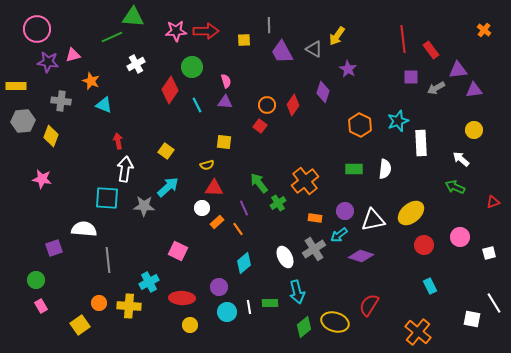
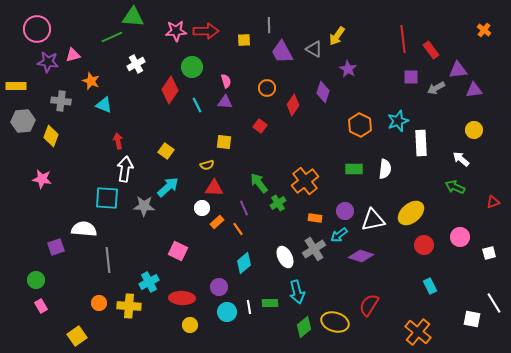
orange circle at (267, 105): moved 17 px up
purple square at (54, 248): moved 2 px right, 1 px up
yellow square at (80, 325): moved 3 px left, 11 px down
